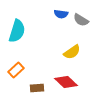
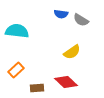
cyan semicircle: rotated 100 degrees counterclockwise
